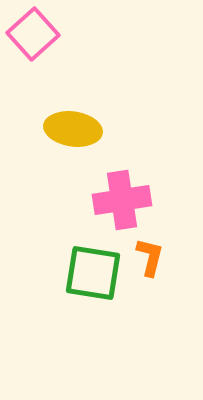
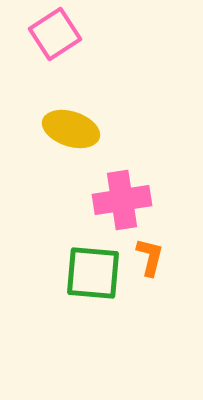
pink square: moved 22 px right; rotated 9 degrees clockwise
yellow ellipse: moved 2 px left; rotated 10 degrees clockwise
green square: rotated 4 degrees counterclockwise
